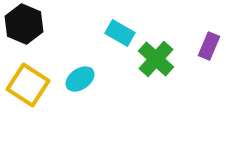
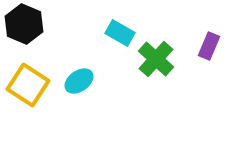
cyan ellipse: moved 1 px left, 2 px down
